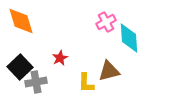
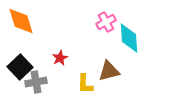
yellow L-shape: moved 1 px left, 1 px down
